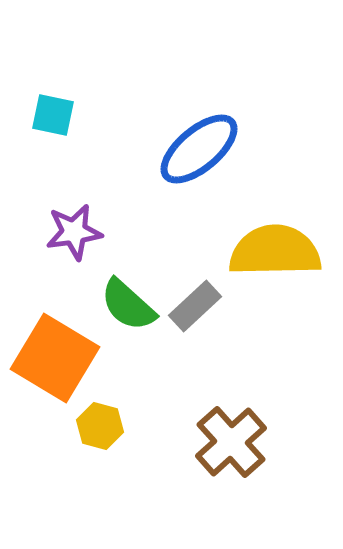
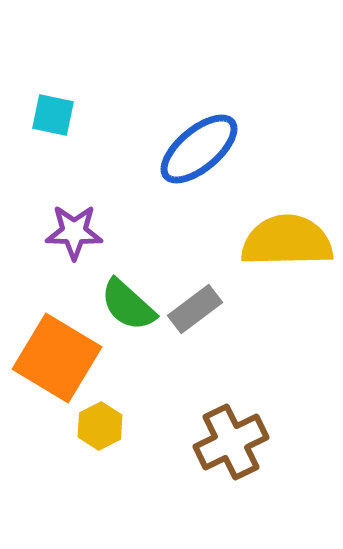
purple star: rotated 10 degrees clockwise
yellow semicircle: moved 12 px right, 10 px up
gray rectangle: moved 3 px down; rotated 6 degrees clockwise
orange square: moved 2 px right
yellow hexagon: rotated 18 degrees clockwise
brown cross: rotated 16 degrees clockwise
